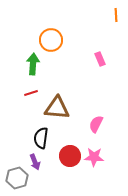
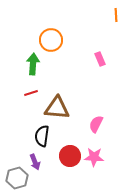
black semicircle: moved 1 px right, 2 px up
